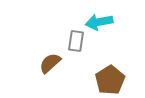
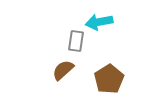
brown semicircle: moved 13 px right, 7 px down
brown pentagon: moved 1 px left, 1 px up
